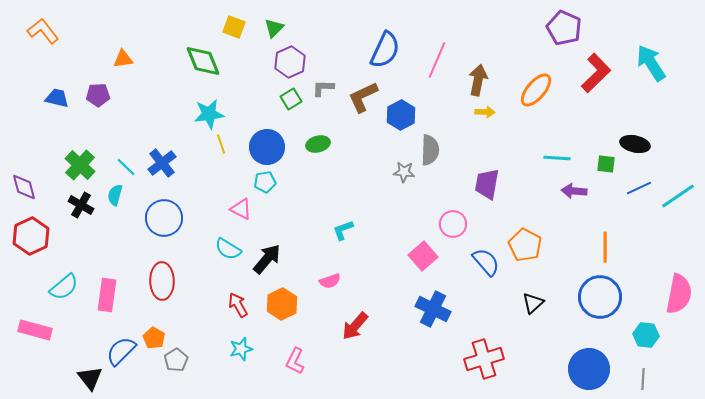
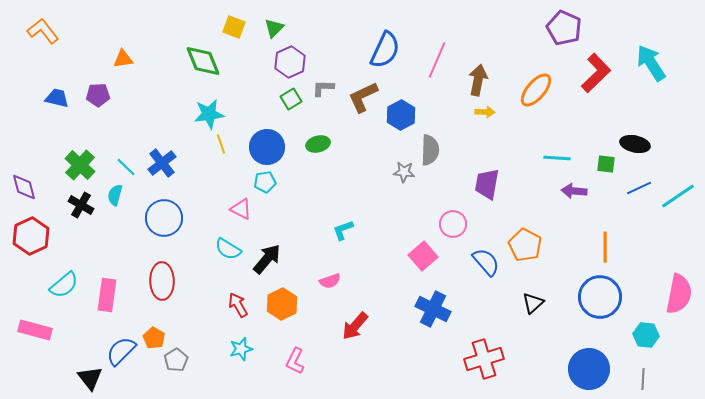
cyan semicircle at (64, 287): moved 2 px up
